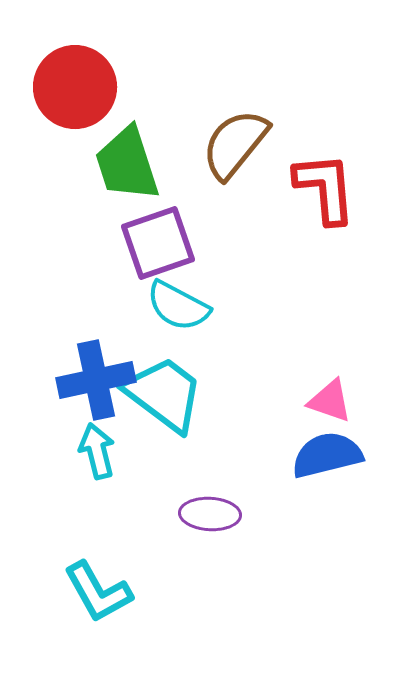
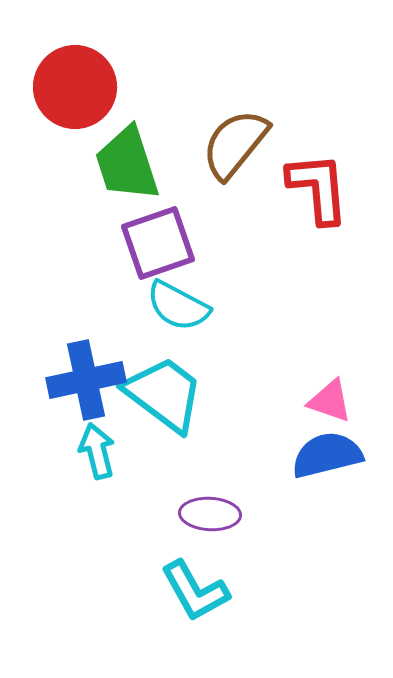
red L-shape: moved 7 px left
blue cross: moved 10 px left
cyan L-shape: moved 97 px right, 1 px up
